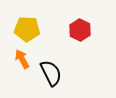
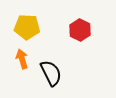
yellow pentagon: moved 2 px up
orange arrow: rotated 12 degrees clockwise
